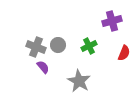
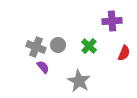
purple cross: rotated 12 degrees clockwise
green cross: rotated 21 degrees counterclockwise
